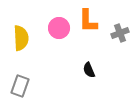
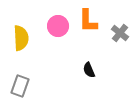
pink circle: moved 1 px left, 2 px up
gray cross: rotated 30 degrees counterclockwise
